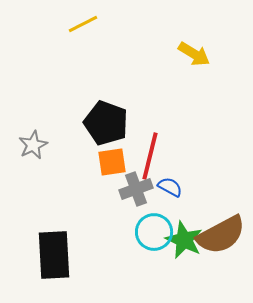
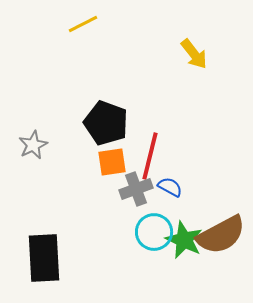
yellow arrow: rotated 20 degrees clockwise
black rectangle: moved 10 px left, 3 px down
